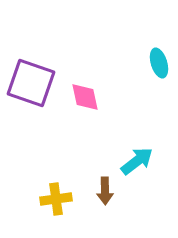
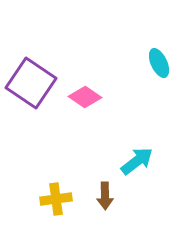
cyan ellipse: rotated 8 degrees counterclockwise
purple square: rotated 15 degrees clockwise
pink diamond: rotated 44 degrees counterclockwise
brown arrow: moved 5 px down
